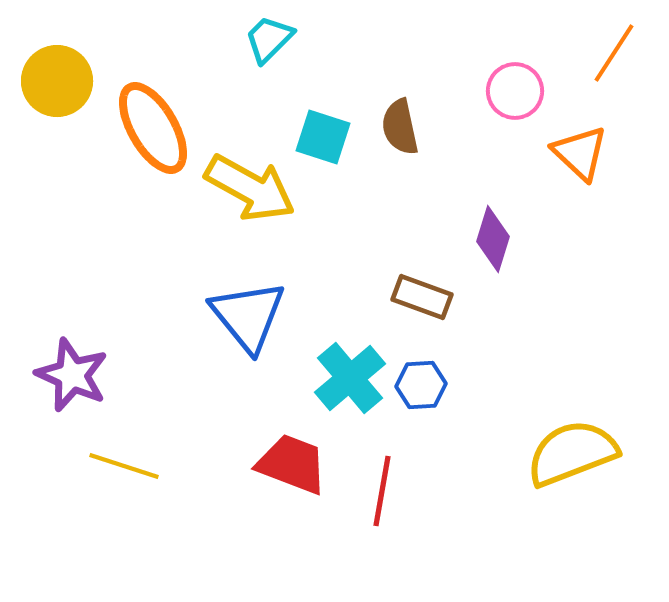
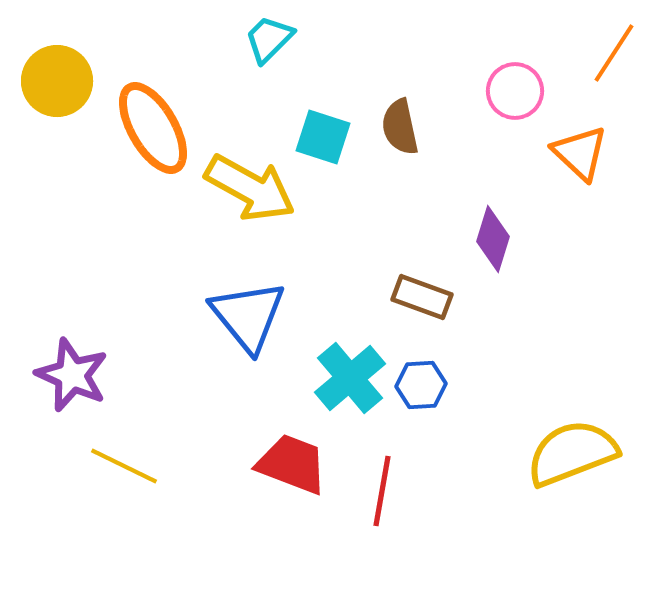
yellow line: rotated 8 degrees clockwise
